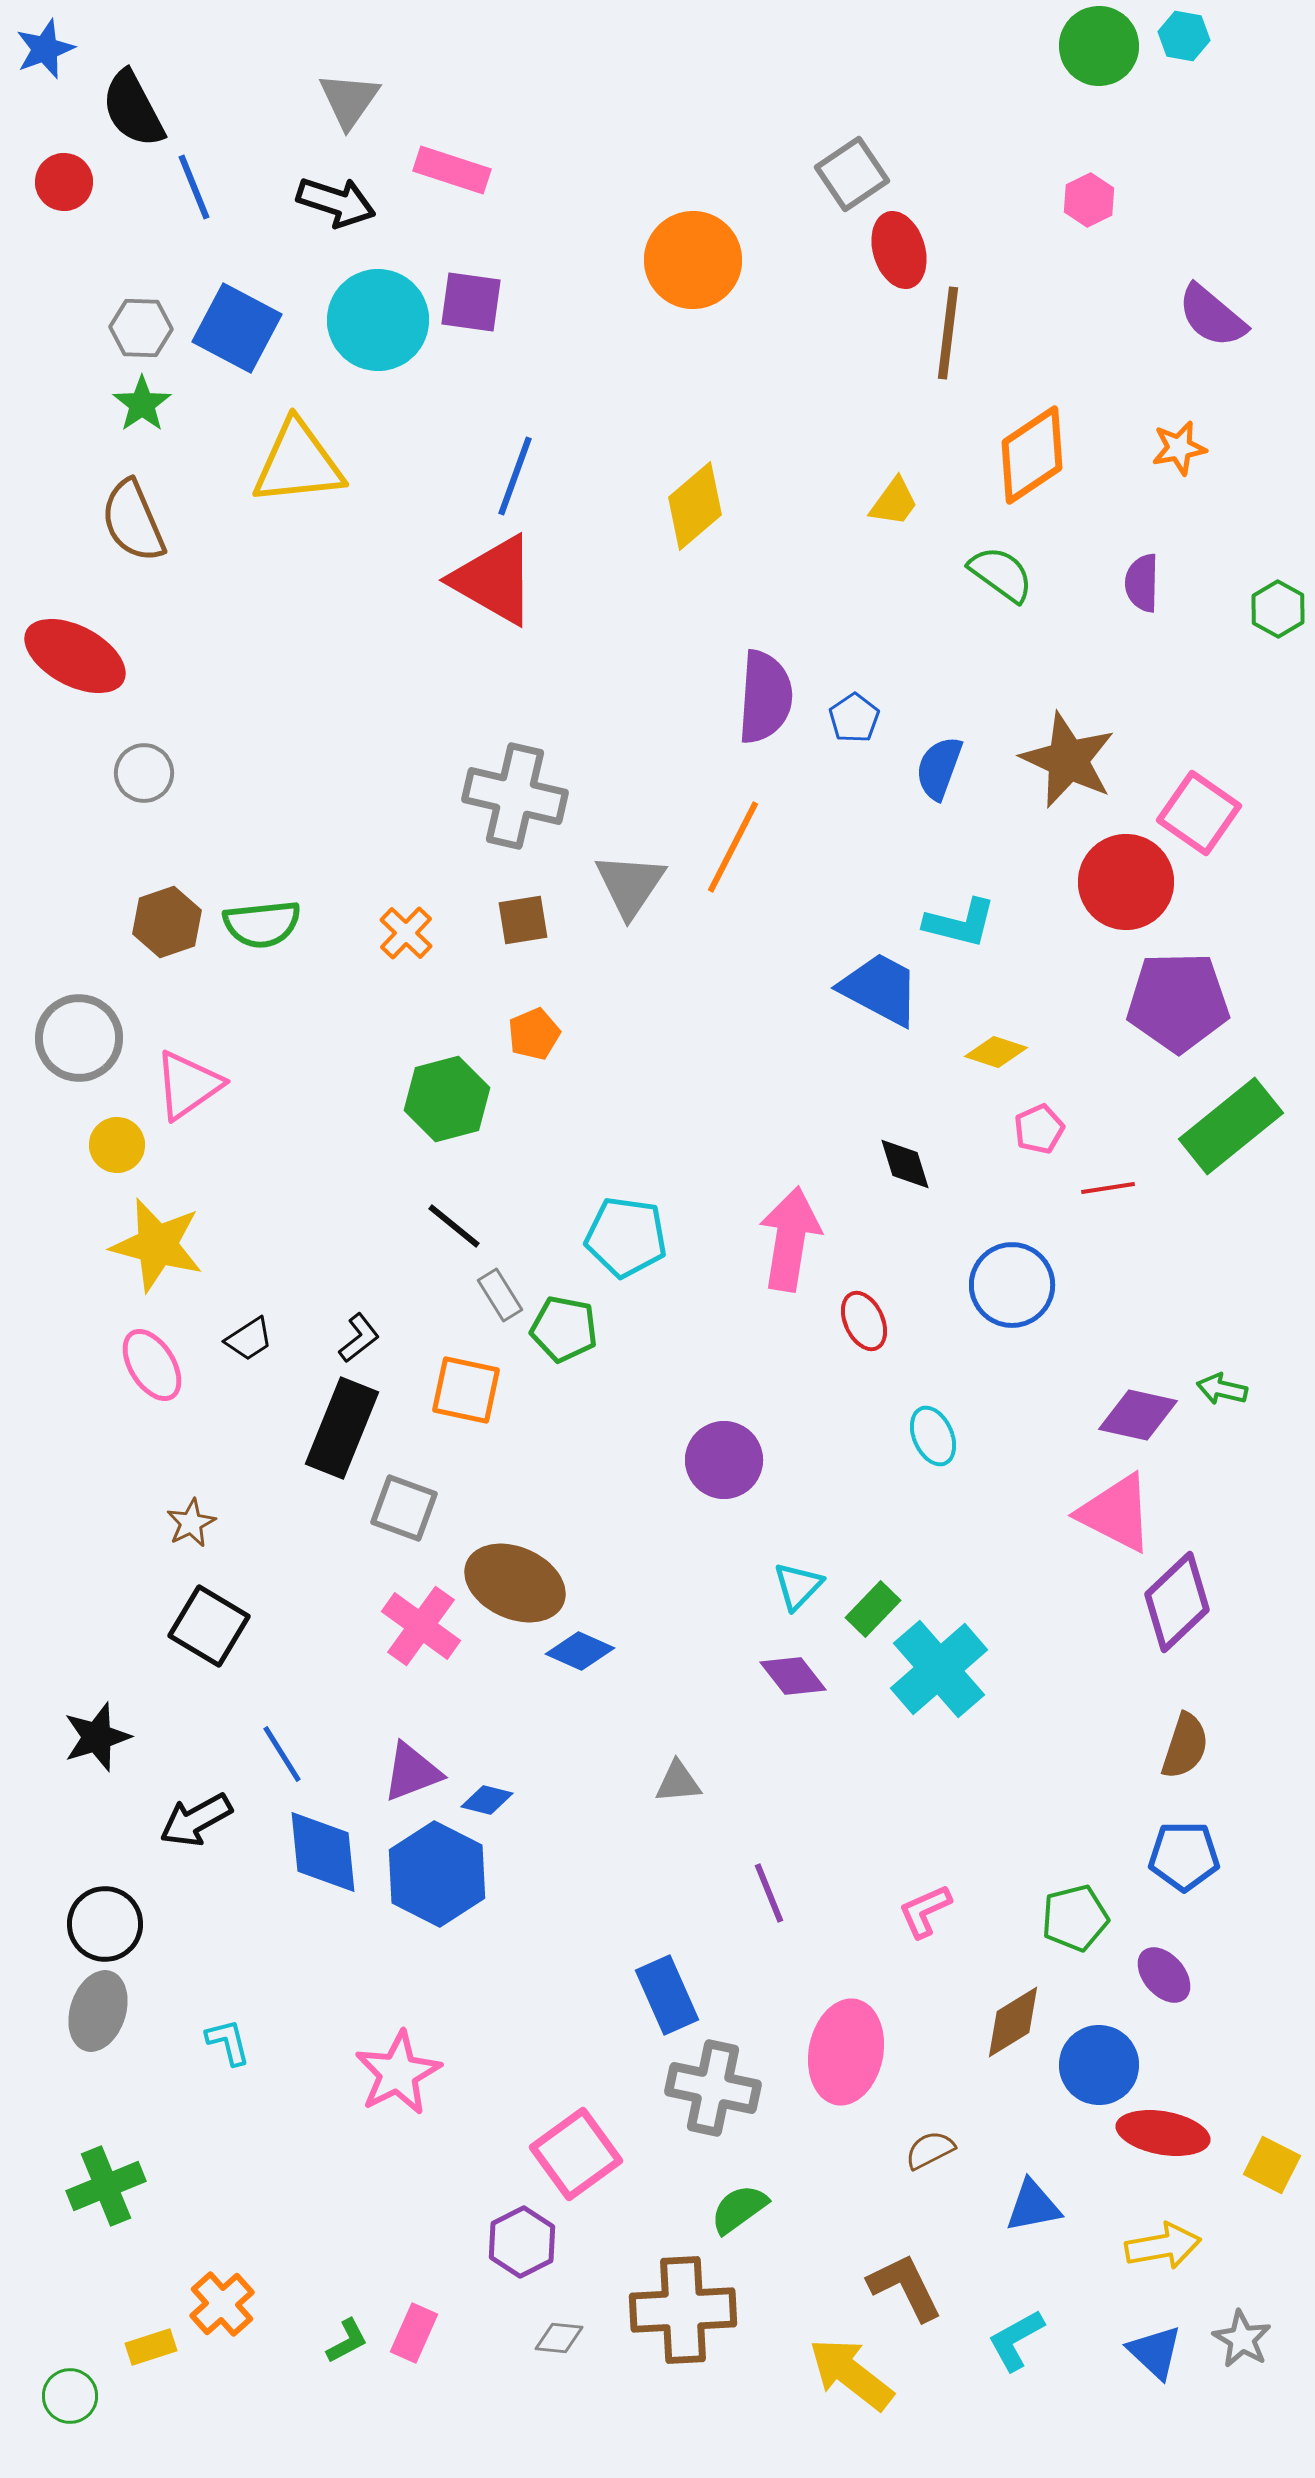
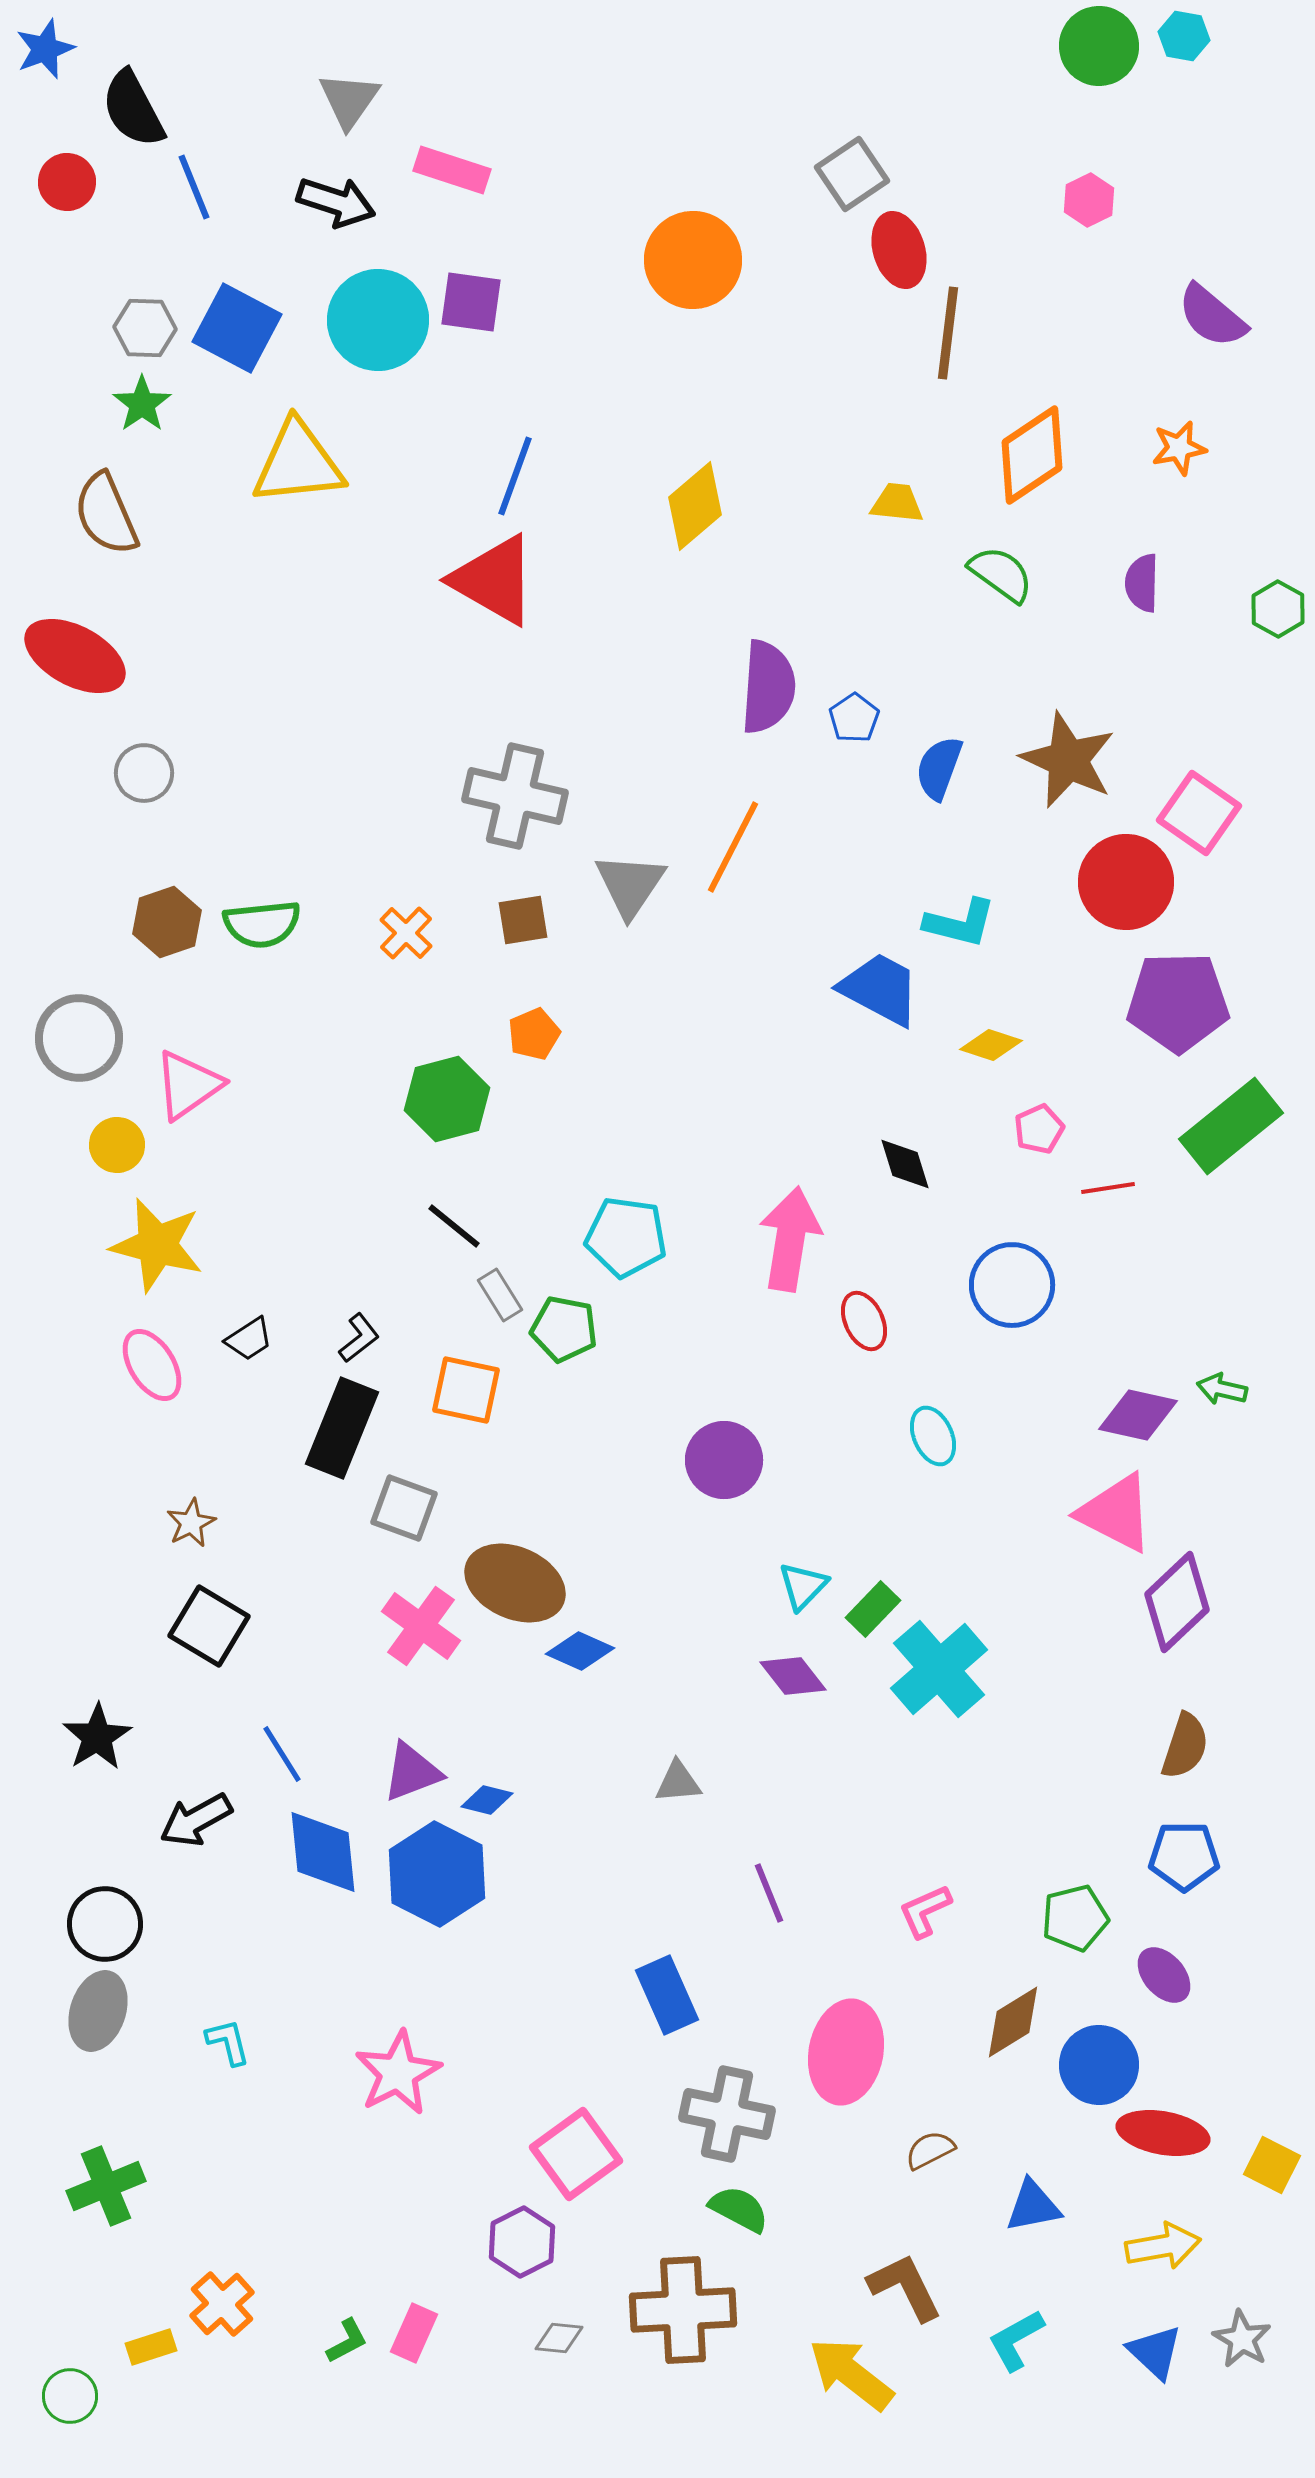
red circle at (64, 182): moved 3 px right
gray hexagon at (141, 328): moved 4 px right
yellow trapezoid at (894, 502): moved 3 px right, 1 px down; rotated 120 degrees counterclockwise
brown semicircle at (133, 521): moved 27 px left, 7 px up
purple semicircle at (765, 697): moved 3 px right, 10 px up
yellow diamond at (996, 1052): moved 5 px left, 7 px up
cyan triangle at (798, 1586): moved 5 px right
black star at (97, 1737): rotated 14 degrees counterclockwise
gray cross at (713, 2088): moved 14 px right, 26 px down
green semicircle at (739, 2209): rotated 64 degrees clockwise
